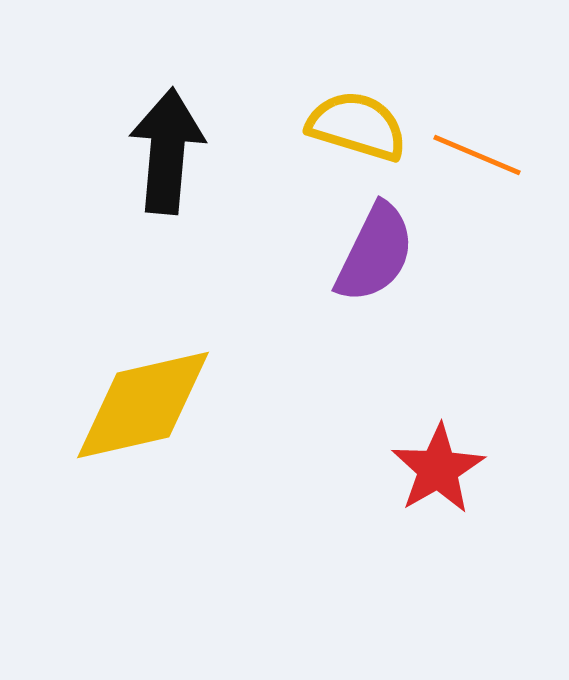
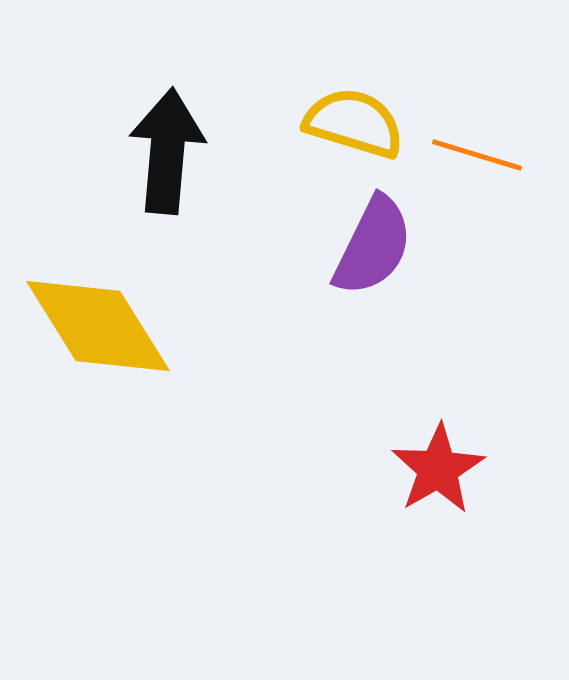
yellow semicircle: moved 3 px left, 3 px up
orange line: rotated 6 degrees counterclockwise
purple semicircle: moved 2 px left, 7 px up
yellow diamond: moved 45 px left, 79 px up; rotated 71 degrees clockwise
